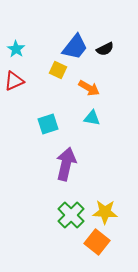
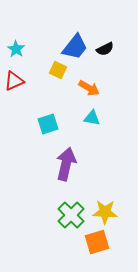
orange square: rotated 35 degrees clockwise
